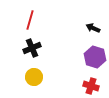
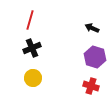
black arrow: moved 1 px left
yellow circle: moved 1 px left, 1 px down
